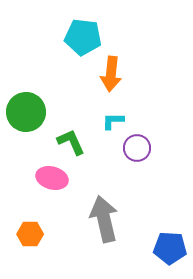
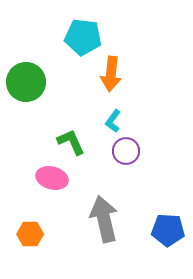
green circle: moved 30 px up
cyan L-shape: rotated 55 degrees counterclockwise
purple circle: moved 11 px left, 3 px down
blue pentagon: moved 2 px left, 18 px up
